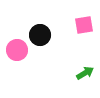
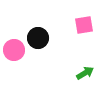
black circle: moved 2 px left, 3 px down
pink circle: moved 3 px left
